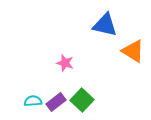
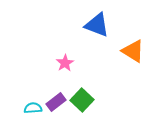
blue triangle: moved 8 px left; rotated 8 degrees clockwise
pink star: rotated 24 degrees clockwise
cyan semicircle: moved 7 px down
